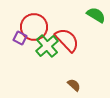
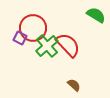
red circle: moved 1 px left, 1 px down
red semicircle: moved 1 px right, 5 px down
